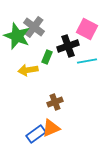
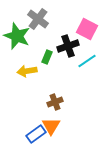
gray cross: moved 4 px right, 8 px up
cyan line: rotated 24 degrees counterclockwise
yellow arrow: moved 1 px left, 1 px down
orange triangle: moved 2 px up; rotated 36 degrees counterclockwise
